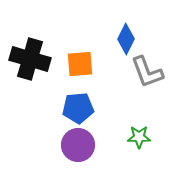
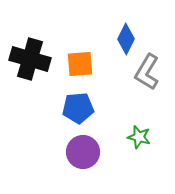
gray L-shape: rotated 51 degrees clockwise
green star: rotated 15 degrees clockwise
purple circle: moved 5 px right, 7 px down
